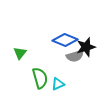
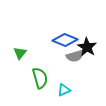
black star: moved 1 px right; rotated 24 degrees counterclockwise
cyan triangle: moved 6 px right, 6 px down
